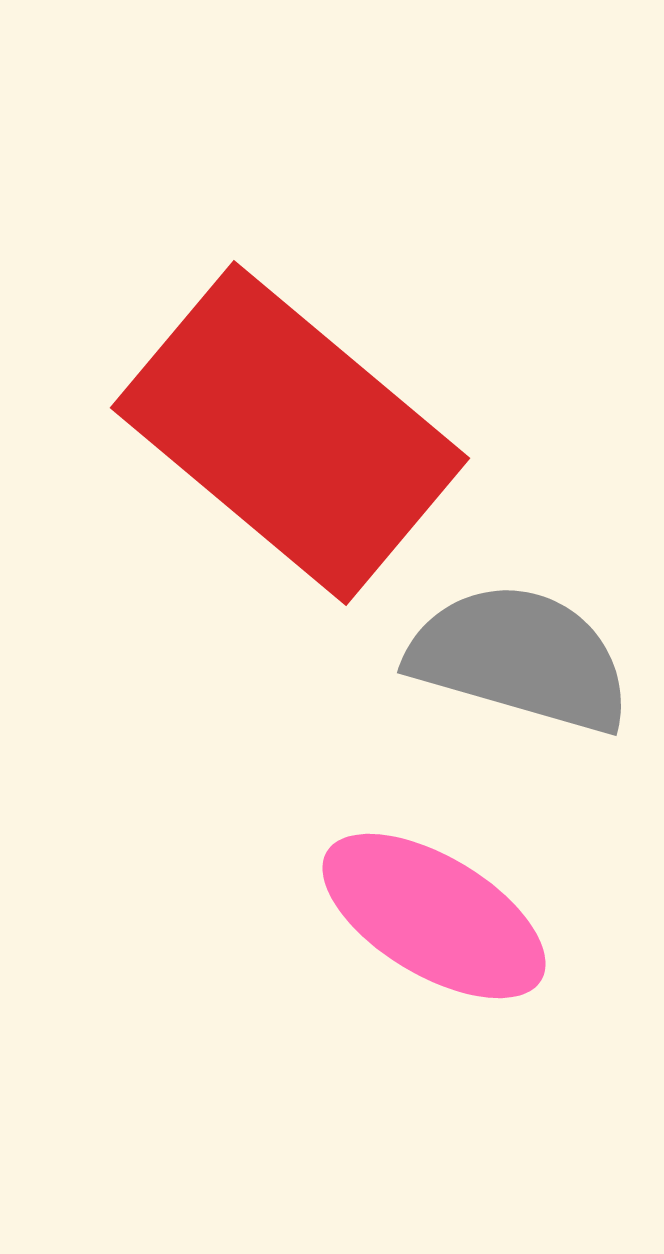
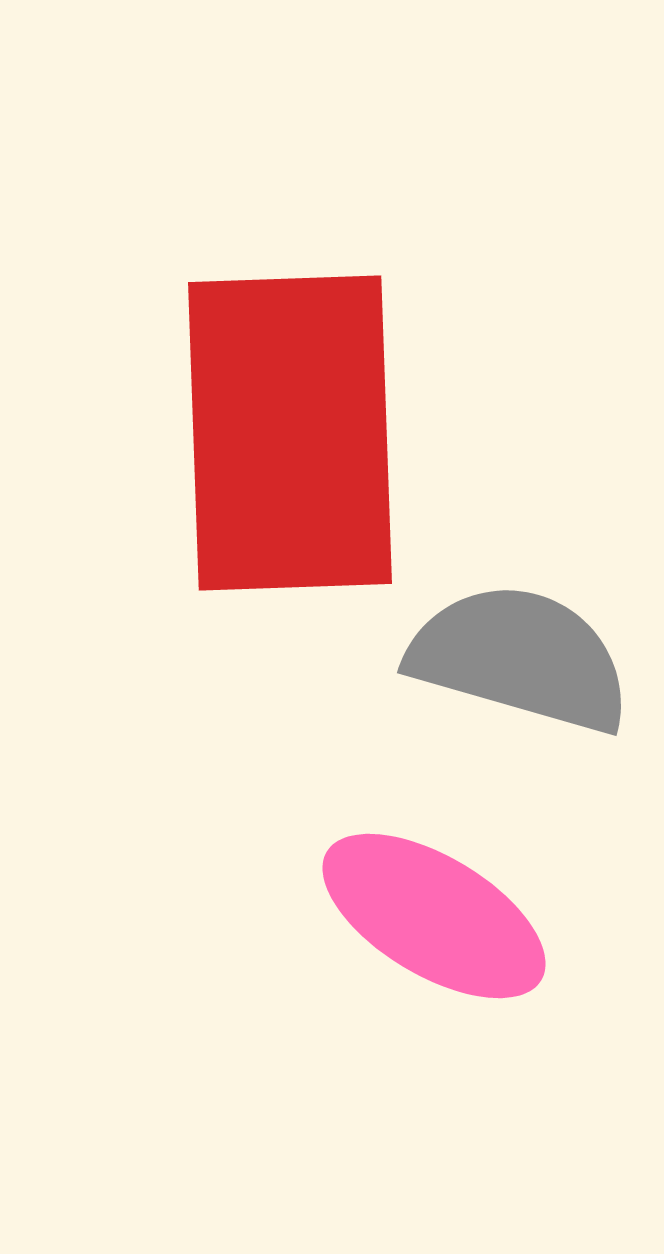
red rectangle: rotated 48 degrees clockwise
